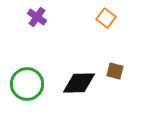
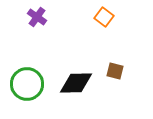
orange square: moved 2 px left, 1 px up
black diamond: moved 3 px left
